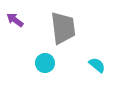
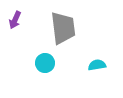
purple arrow: rotated 102 degrees counterclockwise
cyan semicircle: rotated 48 degrees counterclockwise
